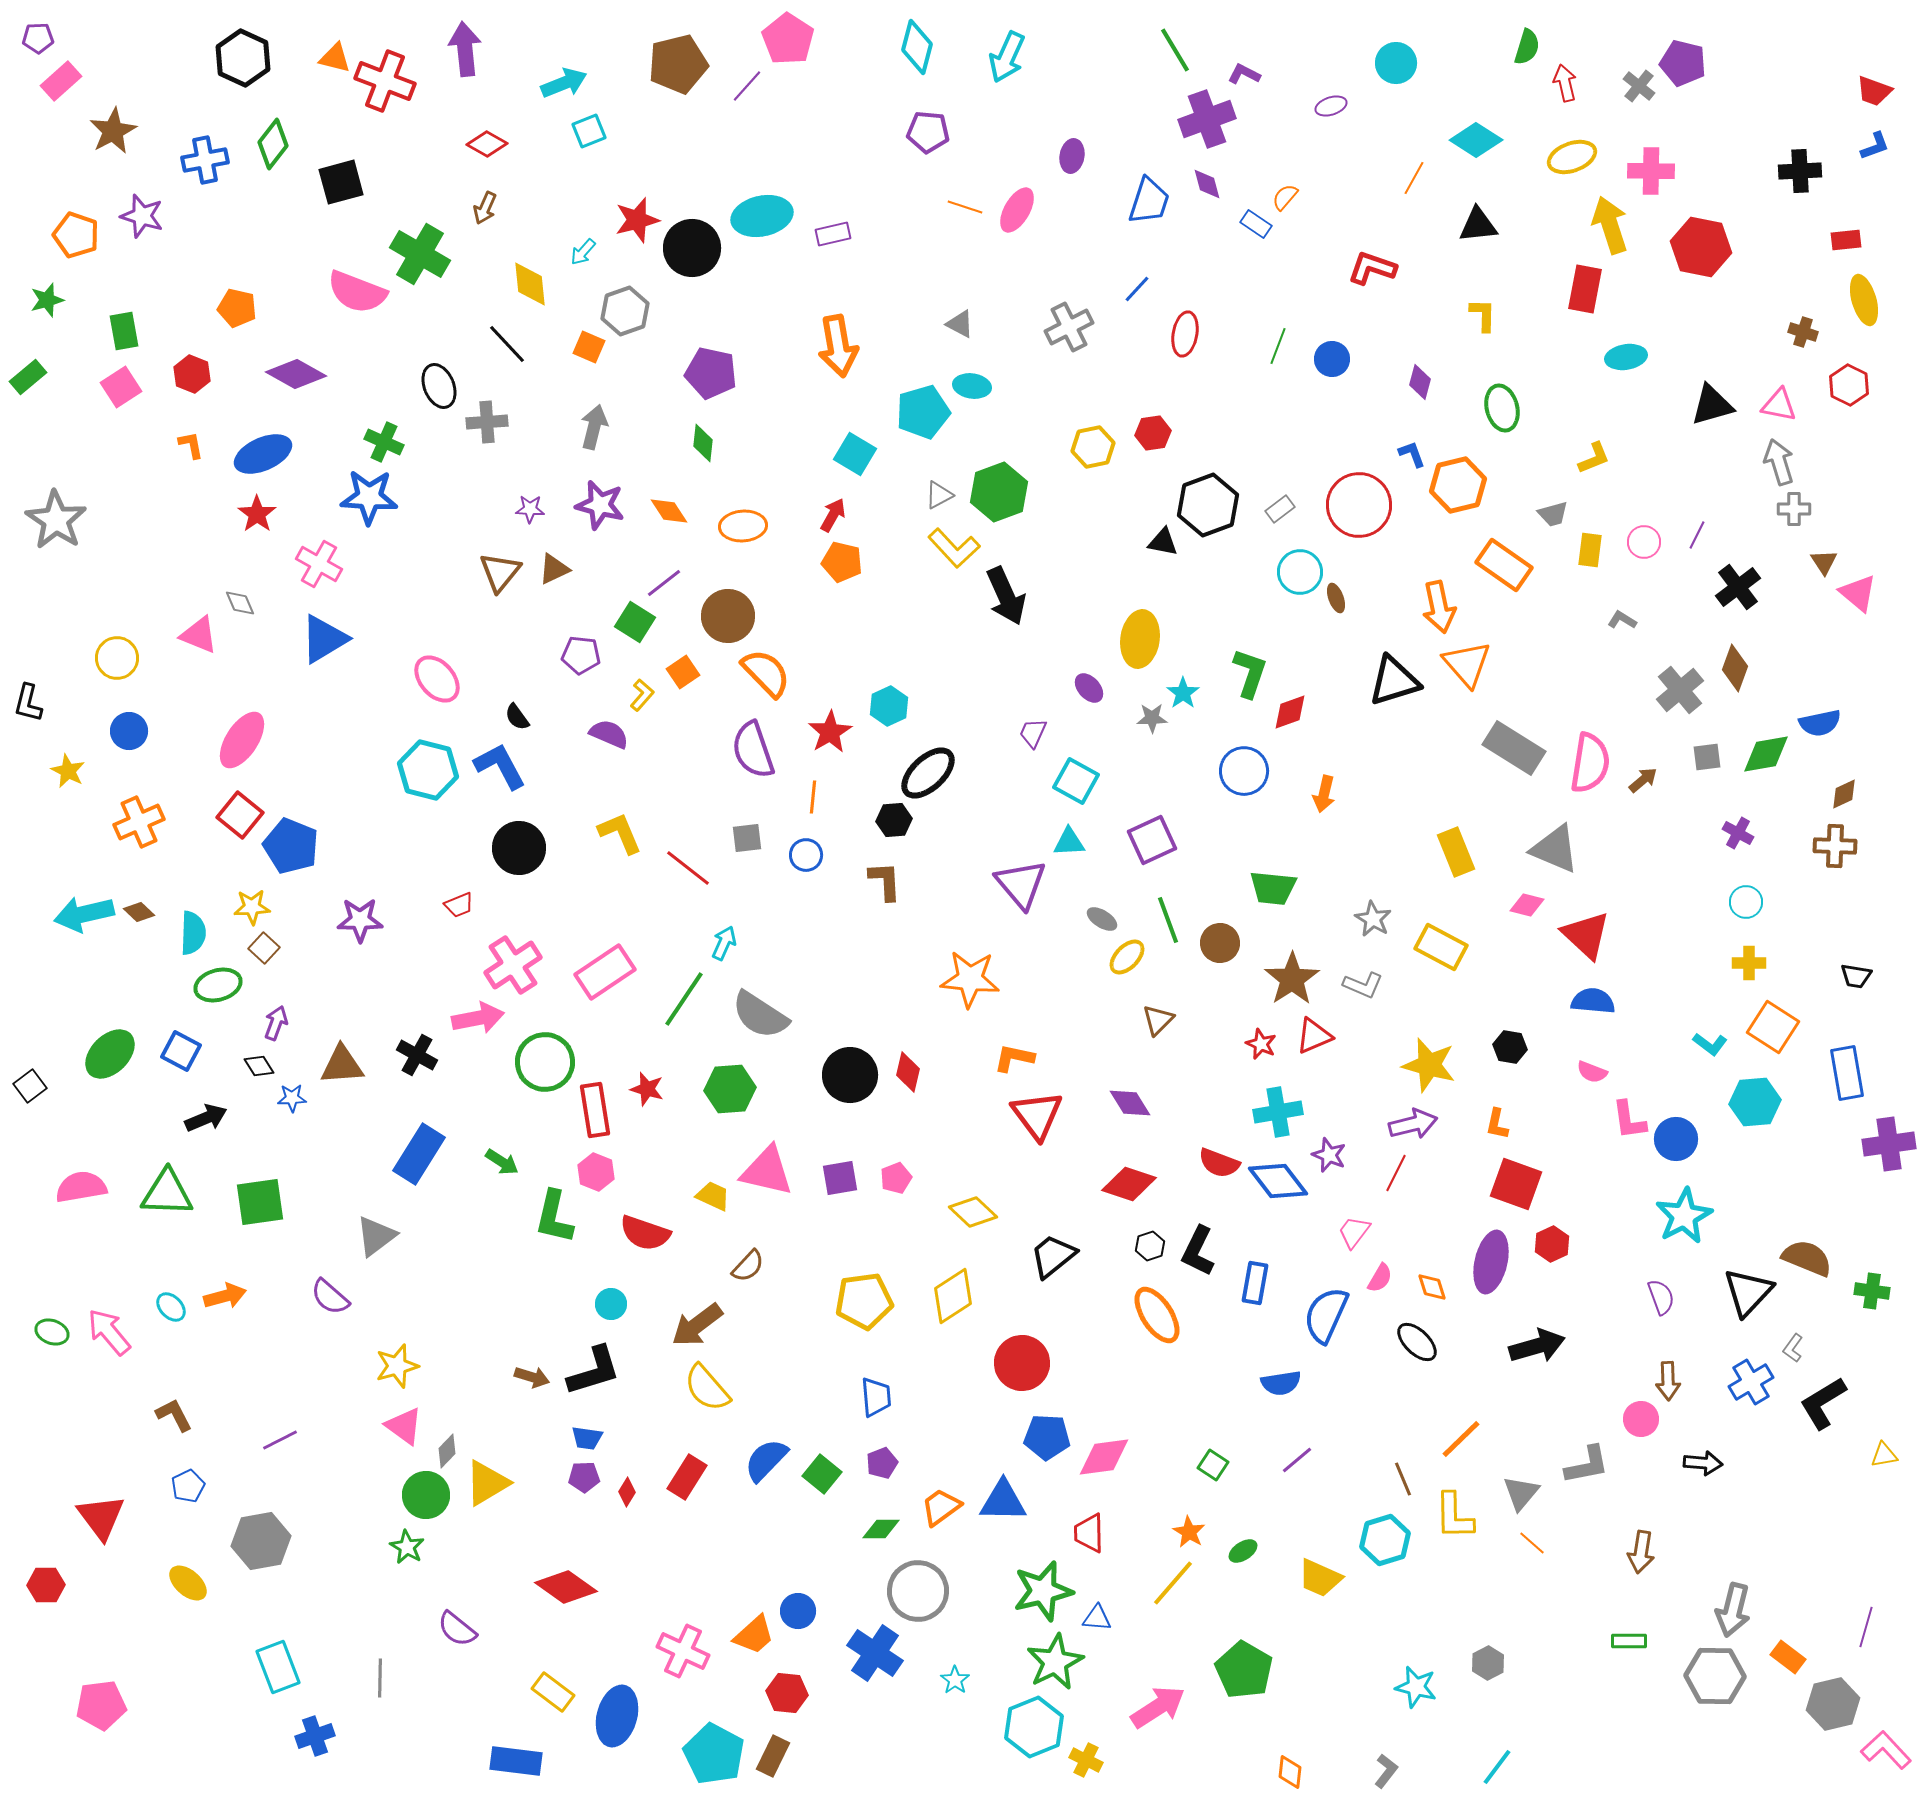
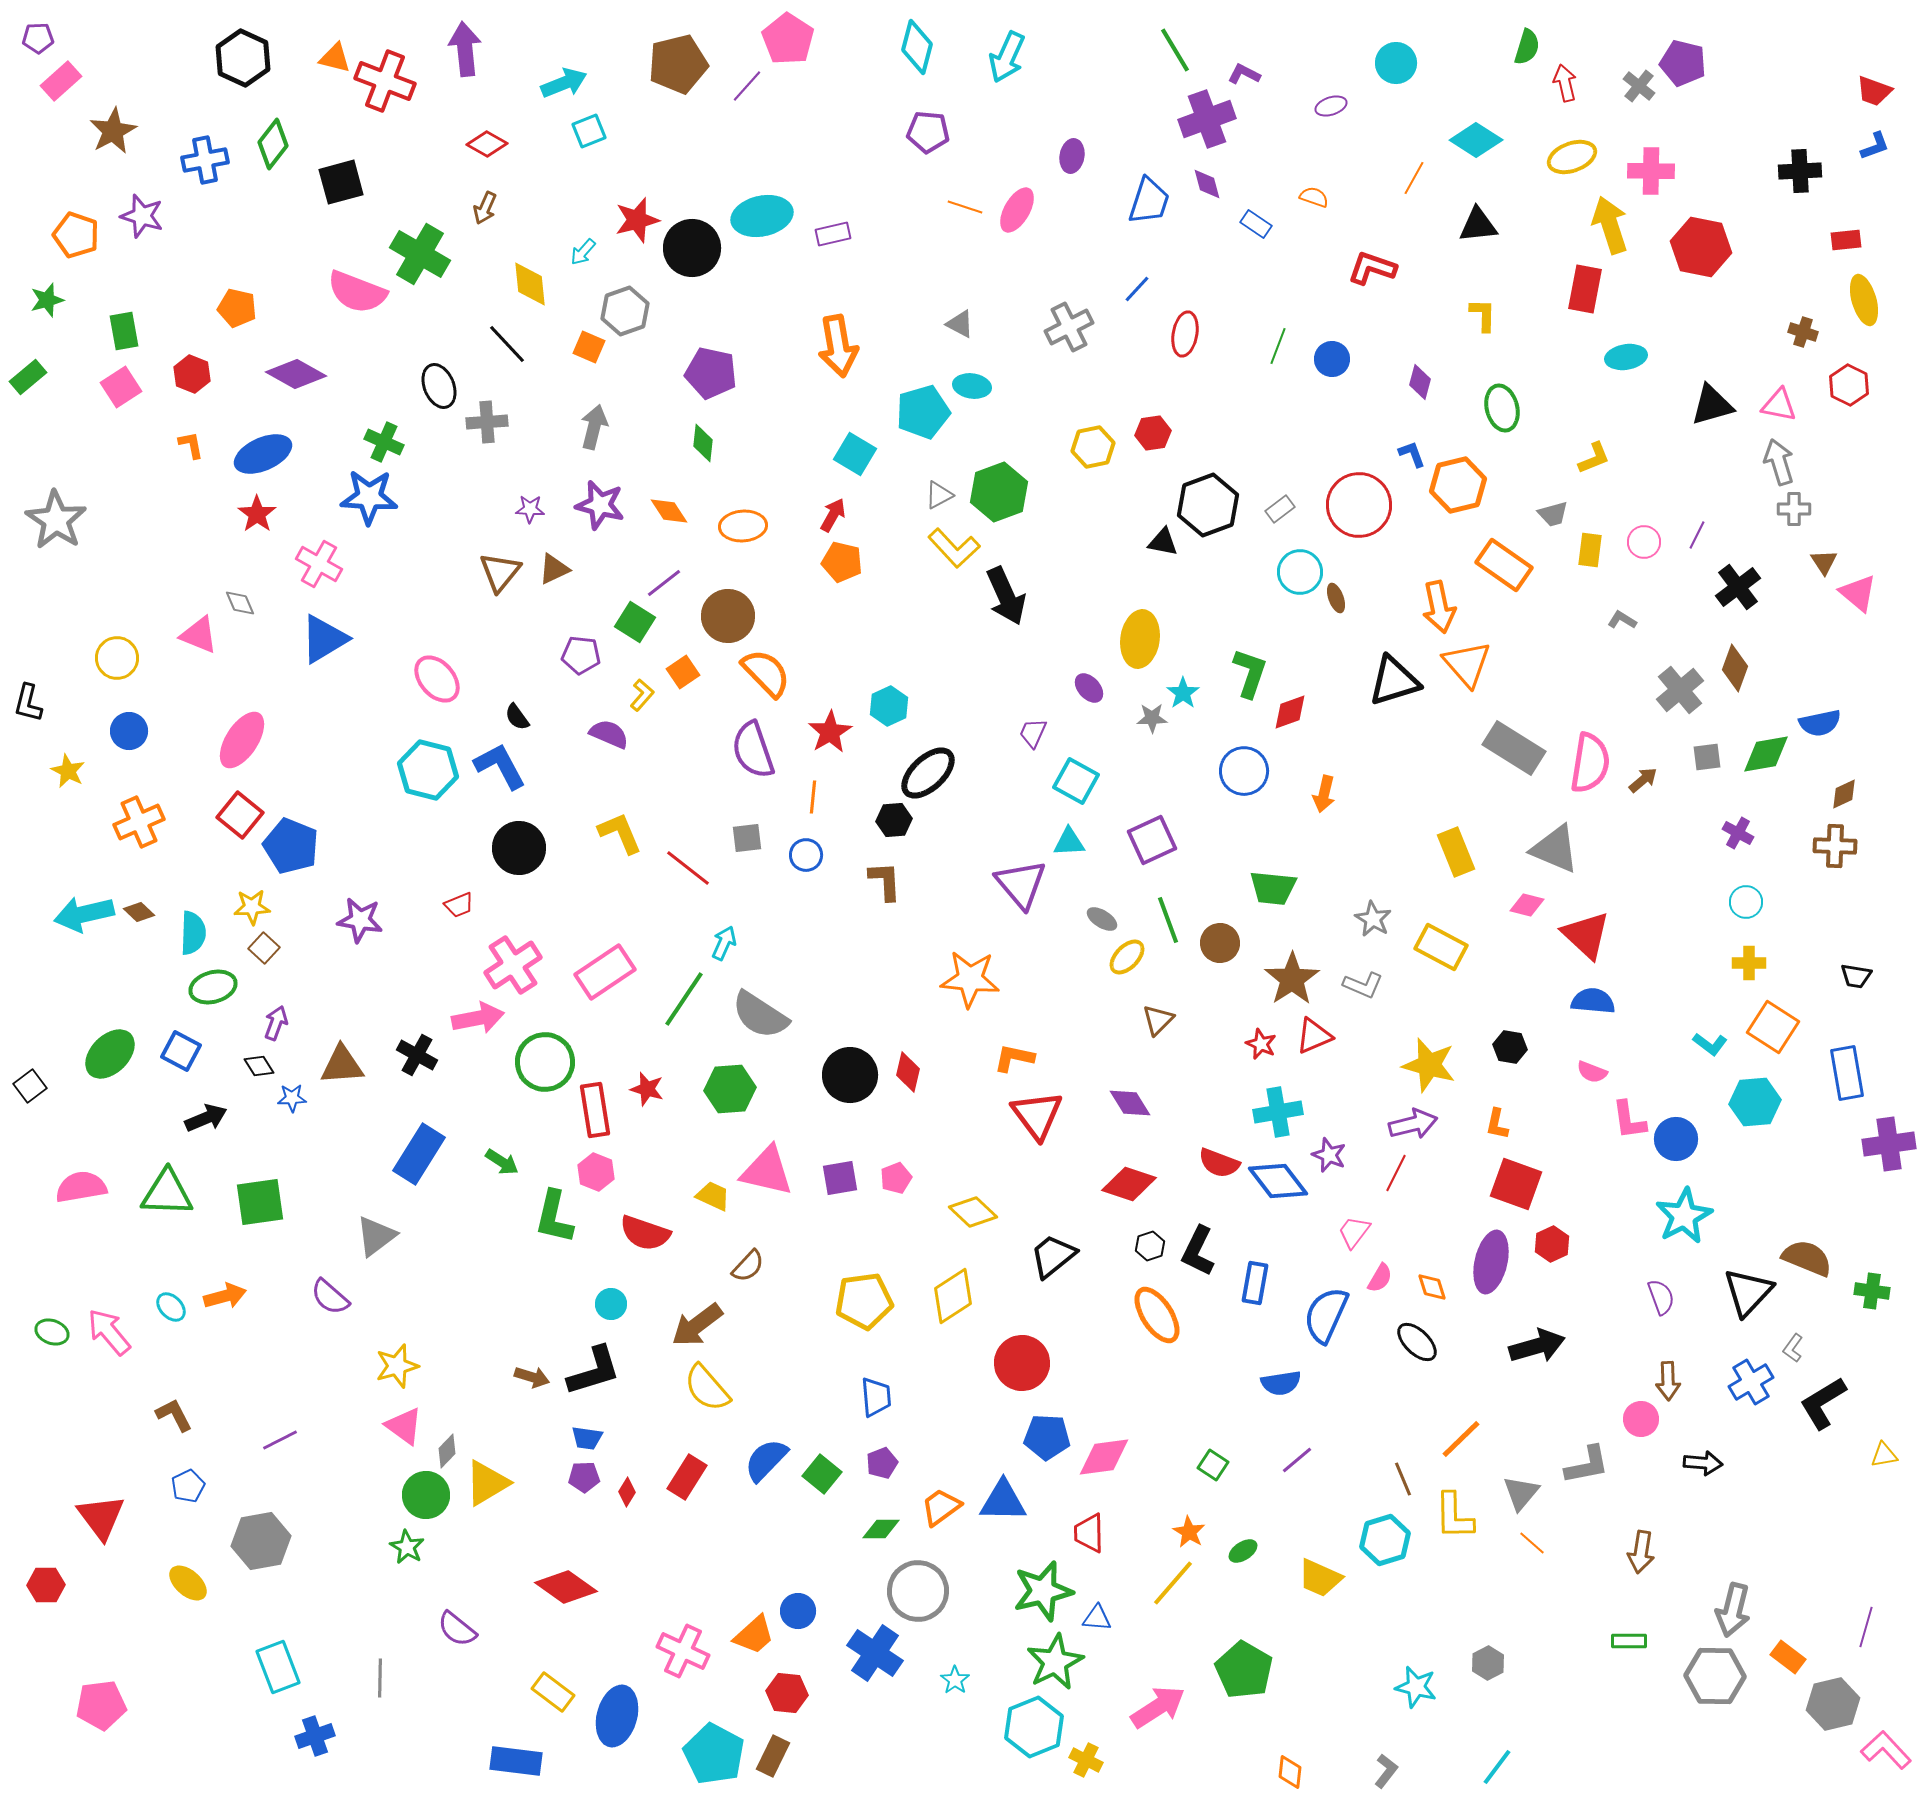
orange semicircle at (1285, 197): moved 29 px right; rotated 68 degrees clockwise
purple star at (360, 920): rotated 9 degrees clockwise
green ellipse at (218, 985): moved 5 px left, 2 px down
